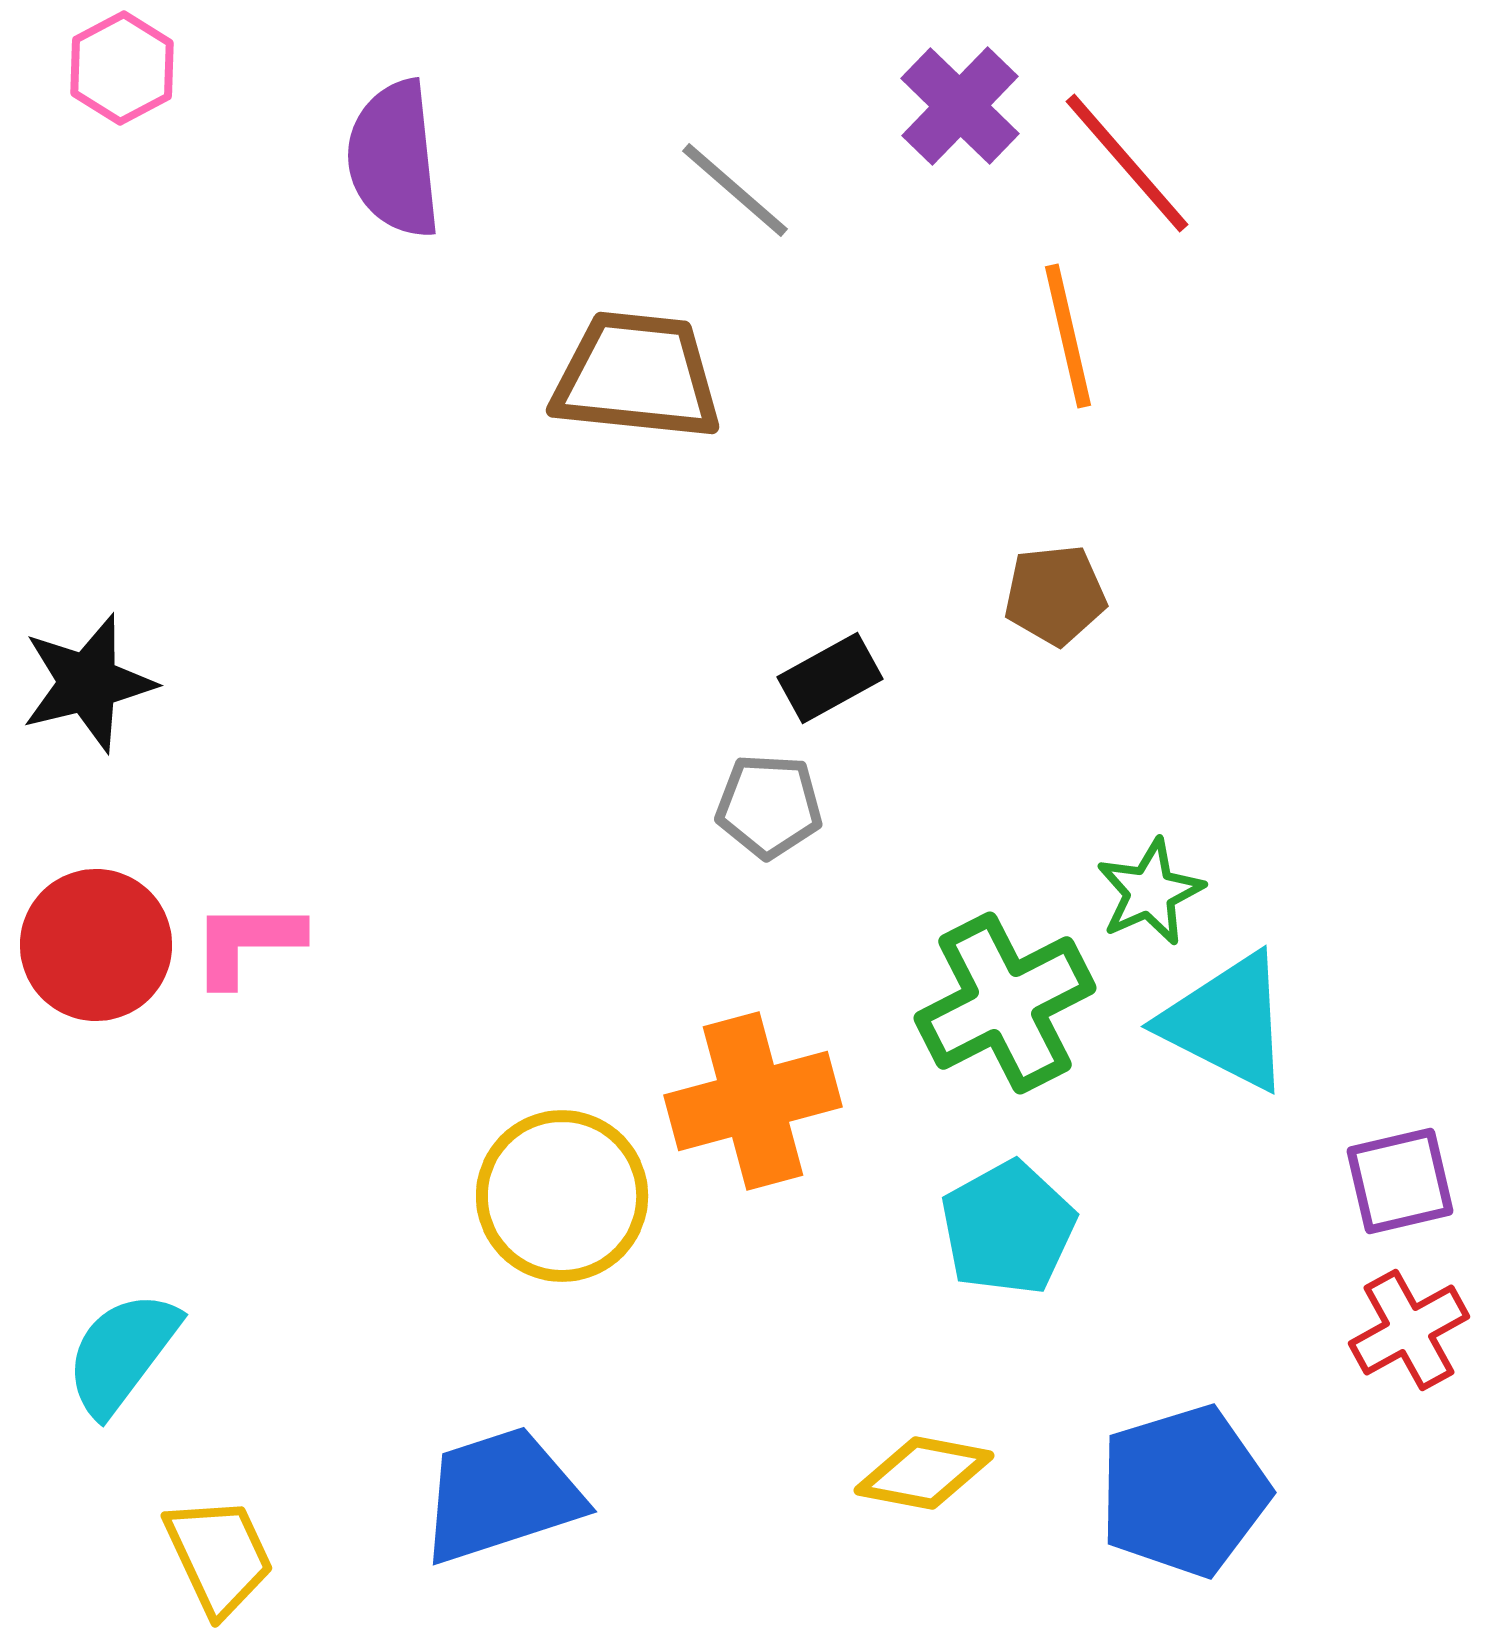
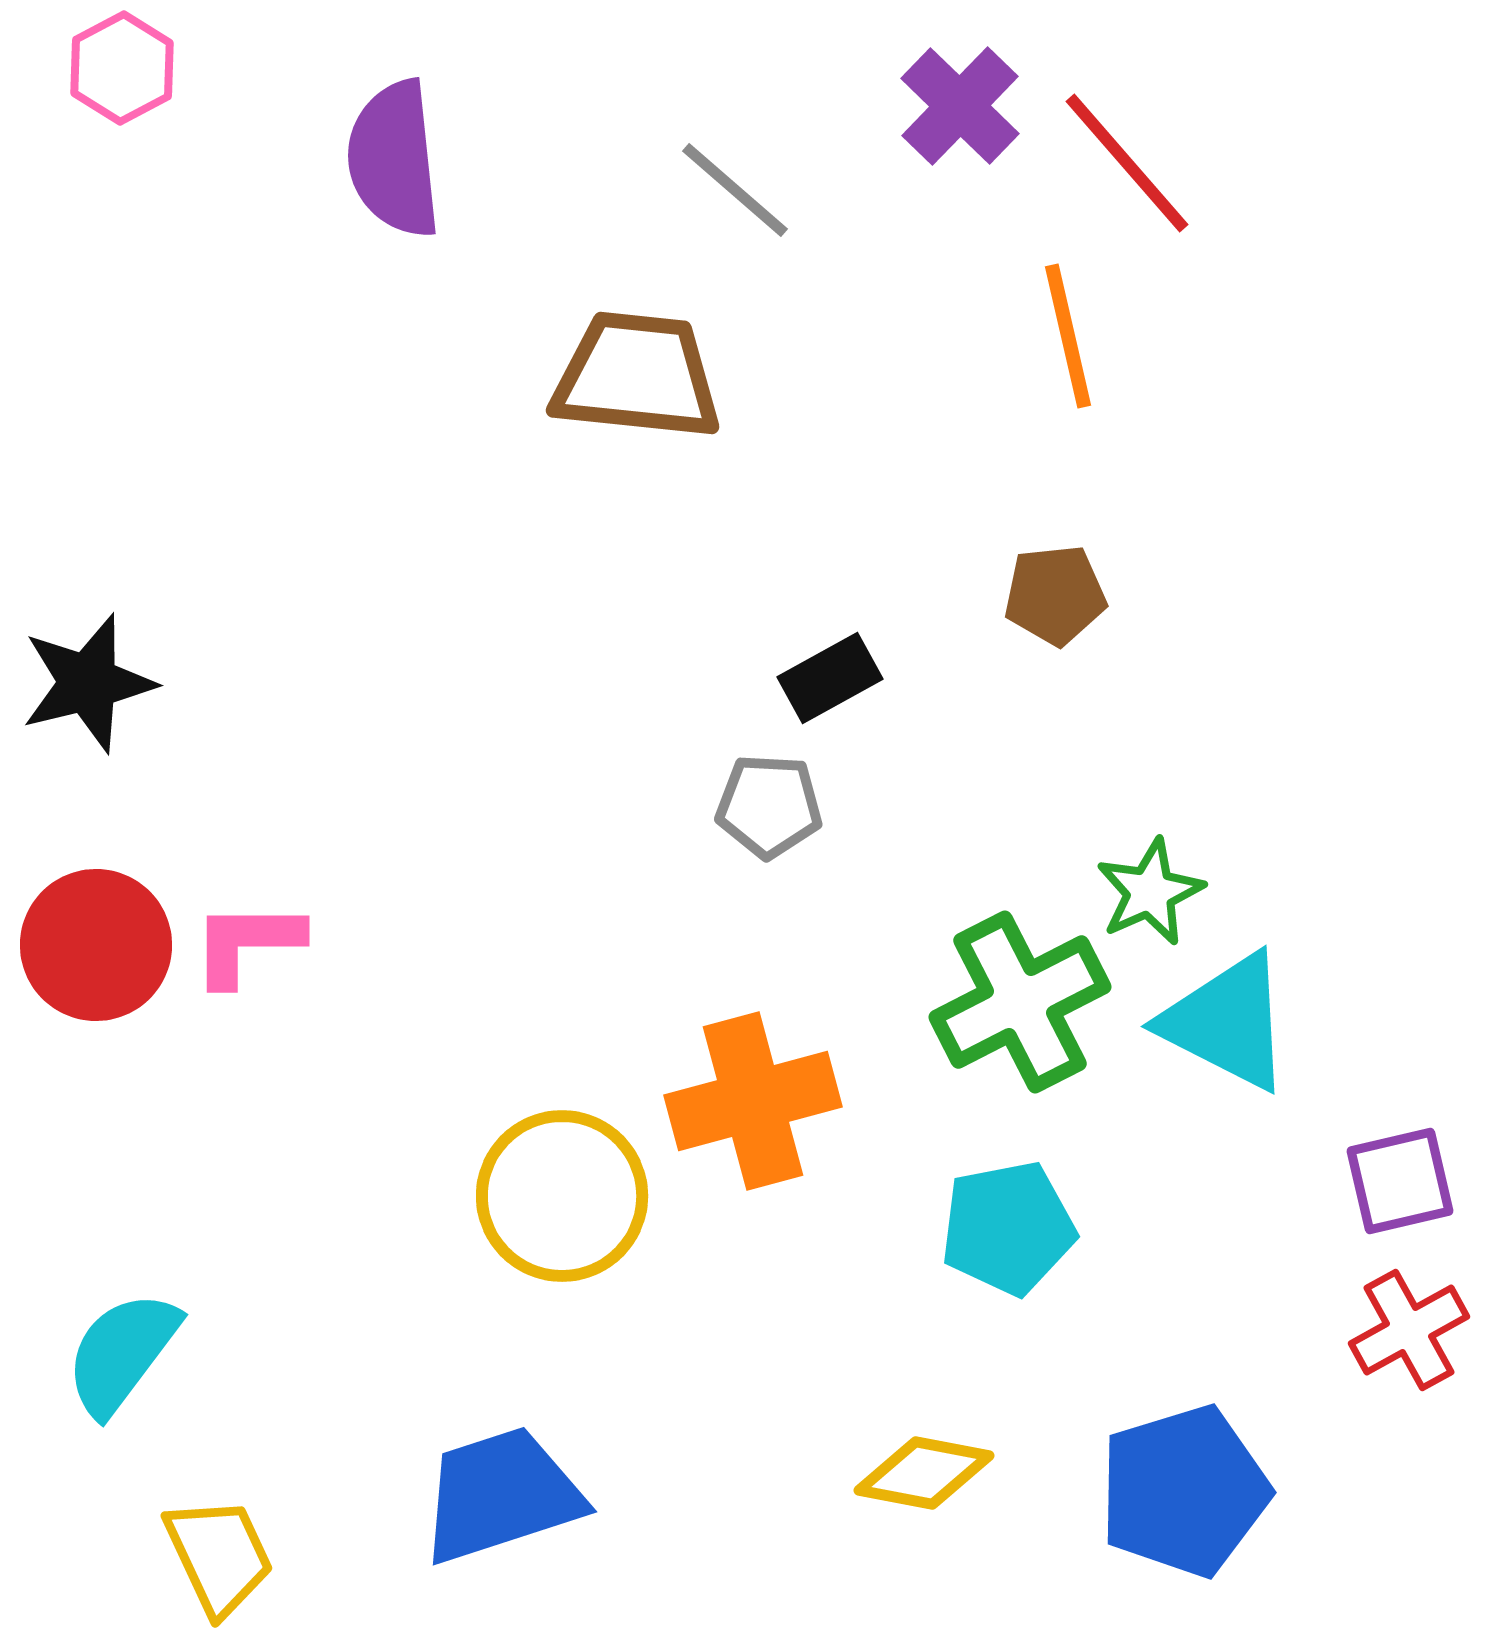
green cross: moved 15 px right, 1 px up
cyan pentagon: rotated 18 degrees clockwise
